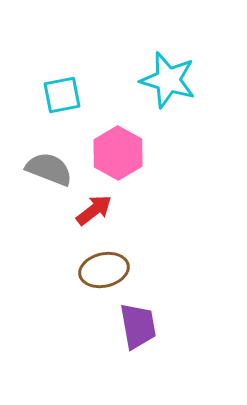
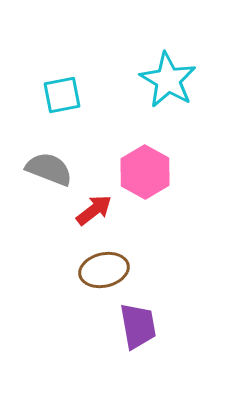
cyan star: rotated 14 degrees clockwise
pink hexagon: moved 27 px right, 19 px down
